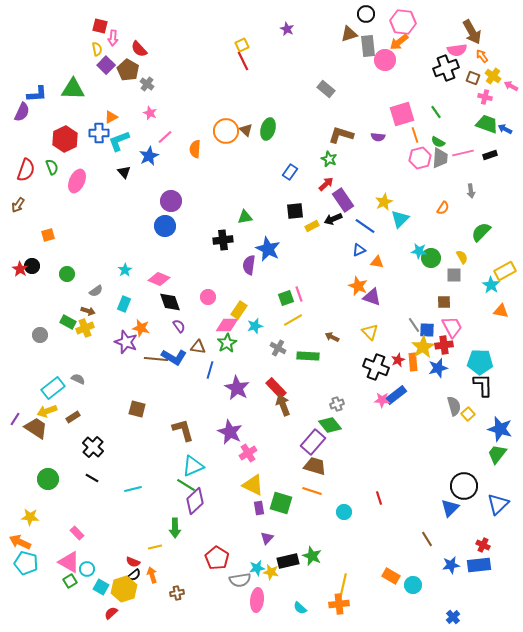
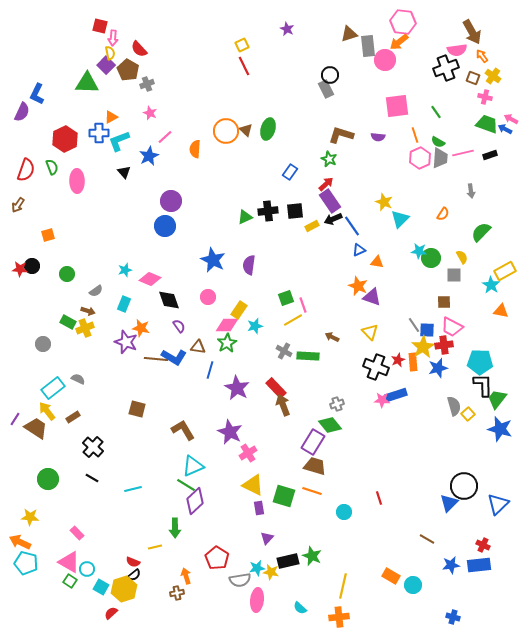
black circle at (366, 14): moved 36 px left, 61 px down
yellow semicircle at (97, 49): moved 13 px right, 4 px down
red line at (243, 61): moved 1 px right, 5 px down
gray cross at (147, 84): rotated 32 degrees clockwise
pink arrow at (511, 86): moved 33 px down
green triangle at (73, 89): moved 14 px right, 6 px up
gray rectangle at (326, 89): rotated 24 degrees clockwise
blue L-shape at (37, 94): rotated 120 degrees clockwise
pink square at (402, 114): moved 5 px left, 8 px up; rotated 10 degrees clockwise
pink hexagon at (420, 158): rotated 10 degrees counterclockwise
pink ellipse at (77, 181): rotated 25 degrees counterclockwise
purple rectangle at (343, 200): moved 13 px left, 1 px down
yellow star at (384, 202): rotated 24 degrees counterclockwise
orange semicircle at (443, 208): moved 6 px down
green triangle at (245, 217): rotated 14 degrees counterclockwise
blue line at (365, 226): moved 13 px left; rotated 20 degrees clockwise
black cross at (223, 240): moved 45 px right, 29 px up
blue star at (268, 249): moved 55 px left, 11 px down
red star at (20, 269): rotated 28 degrees counterclockwise
cyan star at (125, 270): rotated 16 degrees clockwise
pink diamond at (159, 279): moved 9 px left
pink line at (299, 294): moved 4 px right, 11 px down
black diamond at (170, 302): moved 1 px left, 2 px up
pink trapezoid at (452, 327): rotated 145 degrees clockwise
gray circle at (40, 335): moved 3 px right, 9 px down
gray cross at (278, 348): moved 6 px right, 3 px down
blue rectangle at (396, 395): rotated 20 degrees clockwise
yellow arrow at (47, 411): rotated 72 degrees clockwise
brown L-shape at (183, 430): rotated 15 degrees counterclockwise
purple rectangle at (313, 442): rotated 10 degrees counterclockwise
green trapezoid at (497, 454): moved 55 px up
green square at (281, 503): moved 3 px right, 7 px up
blue triangle at (450, 508): moved 1 px left, 5 px up
brown line at (427, 539): rotated 28 degrees counterclockwise
orange arrow at (152, 575): moved 34 px right, 1 px down
green square at (70, 581): rotated 24 degrees counterclockwise
orange cross at (339, 604): moved 13 px down
blue cross at (453, 617): rotated 32 degrees counterclockwise
